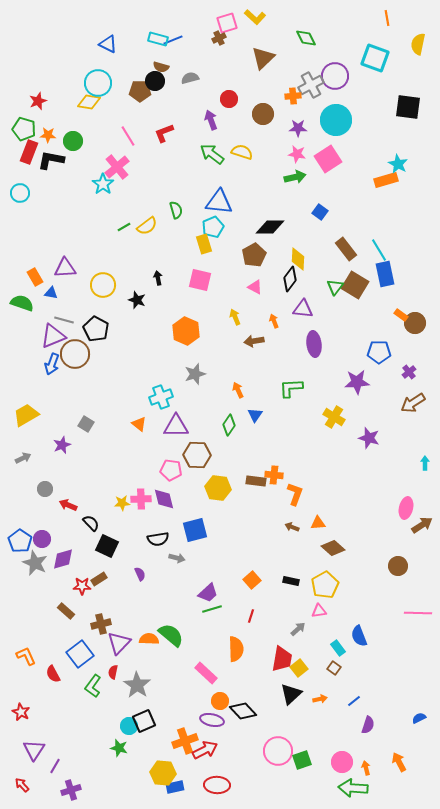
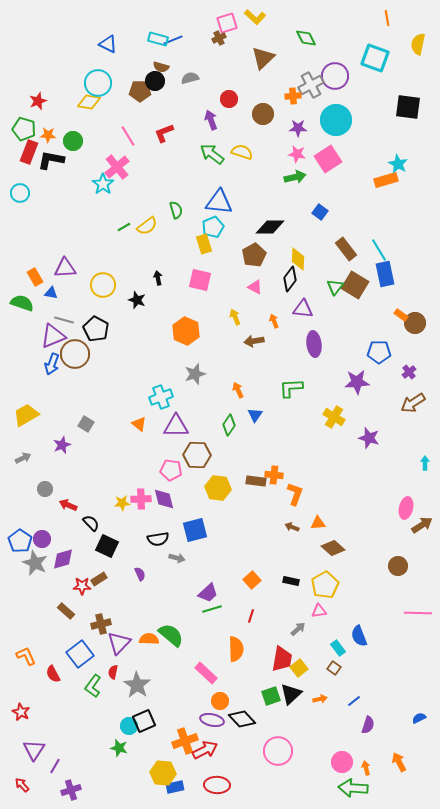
black diamond at (243, 711): moved 1 px left, 8 px down
green square at (302, 760): moved 31 px left, 64 px up
